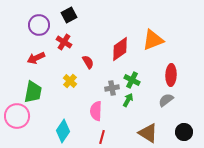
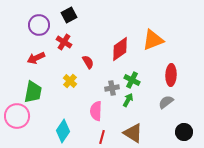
gray semicircle: moved 2 px down
brown triangle: moved 15 px left
